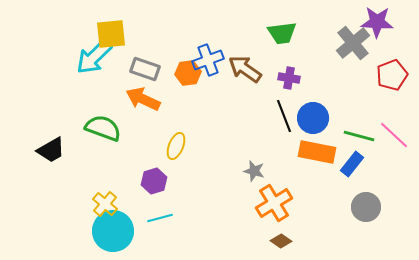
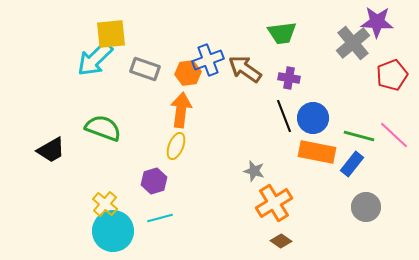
cyan arrow: moved 1 px right, 2 px down
orange arrow: moved 38 px right, 11 px down; rotated 72 degrees clockwise
